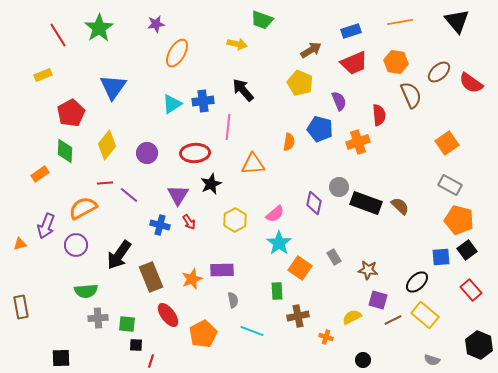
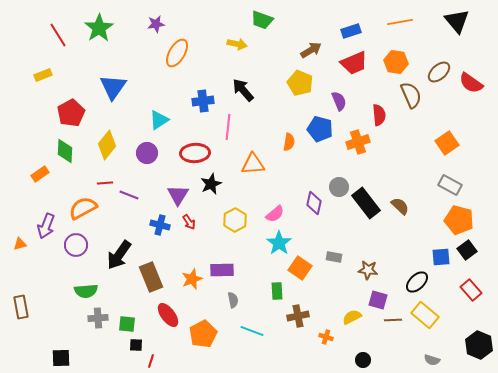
cyan triangle at (172, 104): moved 13 px left, 16 px down
purple line at (129, 195): rotated 18 degrees counterclockwise
black rectangle at (366, 203): rotated 32 degrees clockwise
gray rectangle at (334, 257): rotated 49 degrees counterclockwise
brown line at (393, 320): rotated 24 degrees clockwise
